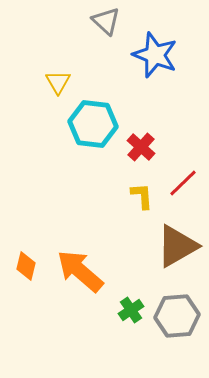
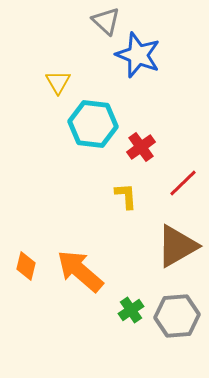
blue star: moved 17 px left
red cross: rotated 12 degrees clockwise
yellow L-shape: moved 16 px left
